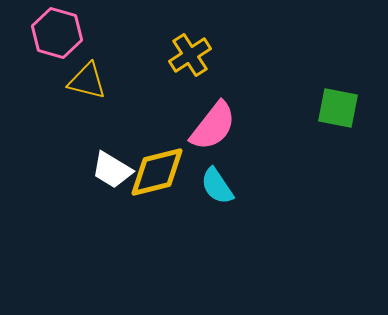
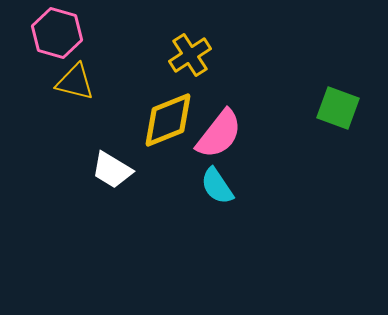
yellow triangle: moved 12 px left, 1 px down
green square: rotated 9 degrees clockwise
pink semicircle: moved 6 px right, 8 px down
yellow diamond: moved 11 px right, 52 px up; rotated 8 degrees counterclockwise
